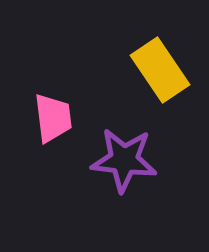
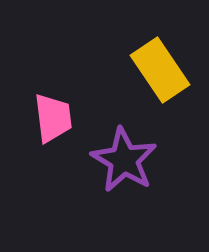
purple star: rotated 24 degrees clockwise
